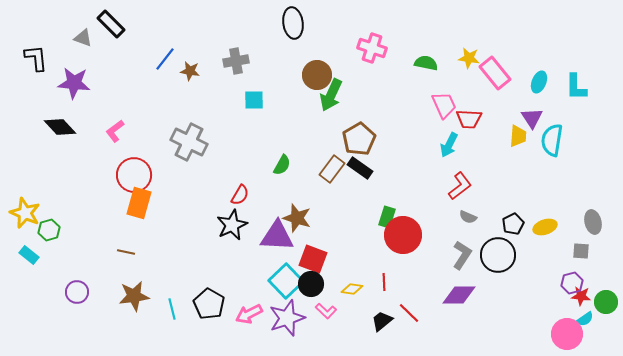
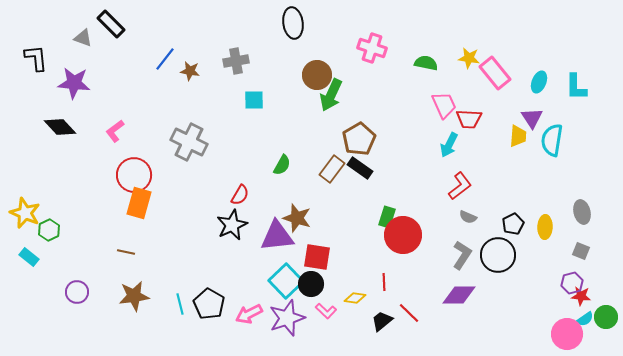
gray ellipse at (593, 222): moved 11 px left, 10 px up
yellow ellipse at (545, 227): rotated 70 degrees counterclockwise
green hexagon at (49, 230): rotated 10 degrees counterclockwise
purple triangle at (277, 236): rotated 9 degrees counterclockwise
gray square at (581, 251): rotated 18 degrees clockwise
cyan rectangle at (29, 255): moved 2 px down
red square at (313, 259): moved 4 px right, 2 px up; rotated 12 degrees counterclockwise
yellow diamond at (352, 289): moved 3 px right, 9 px down
green circle at (606, 302): moved 15 px down
cyan line at (172, 309): moved 8 px right, 5 px up
